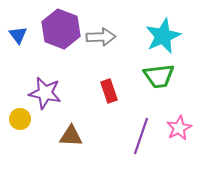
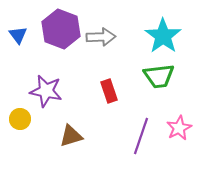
cyan star: rotated 12 degrees counterclockwise
purple star: moved 1 px right, 2 px up
brown triangle: rotated 20 degrees counterclockwise
